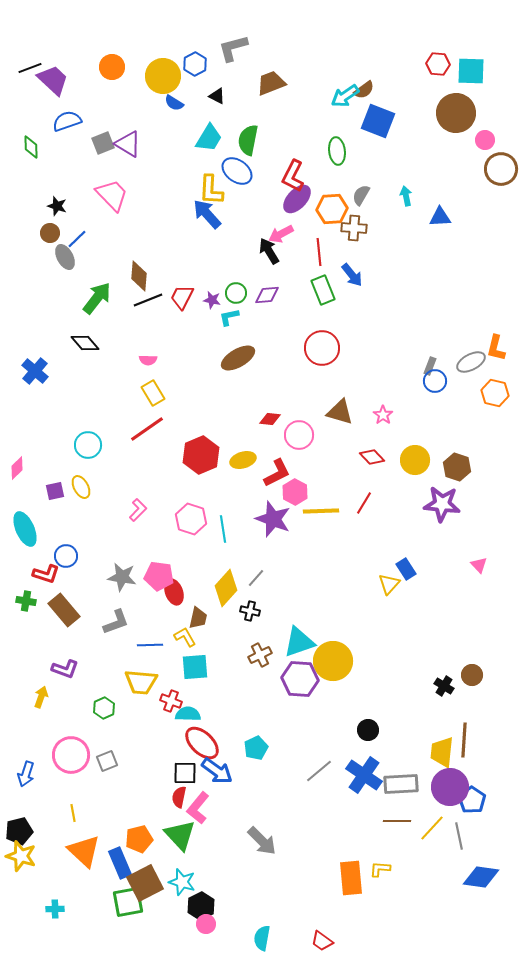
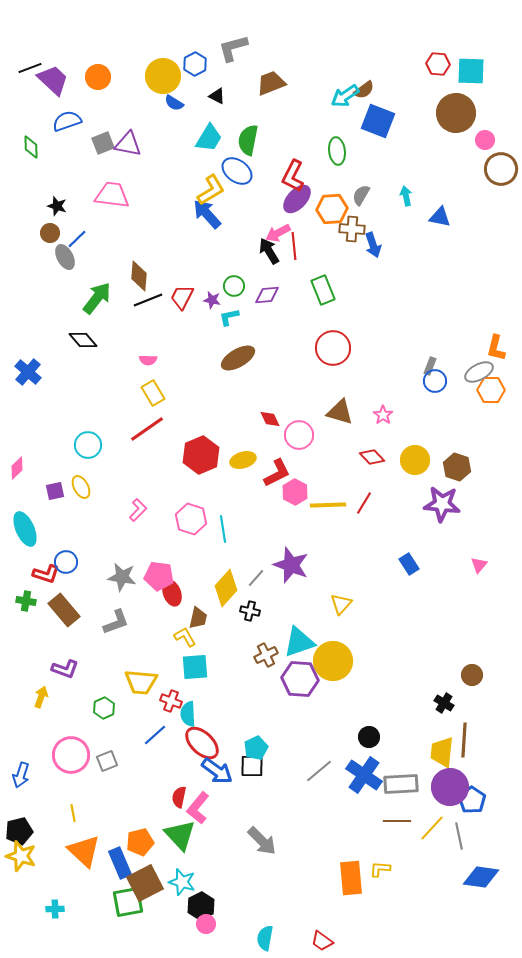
orange circle at (112, 67): moved 14 px left, 10 px down
purple triangle at (128, 144): rotated 20 degrees counterclockwise
yellow L-shape at (211, 190): rotated 124 degrees counterclockwise
pink trapezoid at (112, 195): rotated 39 degrees counterclockwise
blue triangle at (440, 217): rotated 15 degrees clockwise
brown cross at (354, 228): moved 2 px left, 1 px down
pink arrow at (281, 234): moved 3 px left, 1 px up
red line at (319, 252): moved 25 px left, 6 px up
blue arrow at (352, 275): moved 21 px right, 30 px up; rotated 20 degrees clockwise
green circle at (236, 293): moved 2 px left, 7 px up
black diamond at (85, 343): moved 2 px left, 3 px up
red circle at (322, 348): moved 11 px right
gray ellipse at (471, 362): moved 8 px right, 10 px down
blue cross at (35, 371): moved 7 px left, 1 px down
orange hexagon at (495, 393): moved 4 px left, 3 px up; rotated 12 degrees counterclockwise
red diamond at (270, 419): rotated 60 degrees clockwise
yellow line at (321, 511): moved 7 px right, 6 px up
purple star at (273, 519): moved 18 px right, 46 px down
blue circle at (66, 556): moved 6 px down
pink triangle at (479, 565): rotated 24 degrees clockwise
blue rectangle at (406, 569): moved 3 px right, 5 px up
yellow triangle at (389, 584): moved 48 px left, 20 px down
red ellipse at (174, 592): moved 2 px left, 1 px down
blue line at (150, 645): moved 5 px right, 90 px down; rotated 40 degrees counterclockwise
brown cross at (260, 655): moved 6 px right
black cross at (444, 686): moved 17 px down
cyan semicircle at (188, 714): rotated 95 degrees counterclockwise
black circle at (368, 730): moved 1 px right, 7 px down
black square at (185, 773): moved 67 px right, 7 px up
blue arrow at (26, 774): moved 5 px left, 1 px down
orange pentagon at (139, 839): moved 1 px right, 3 px down
cyan semicircle at (262, 938): moved 3 px right
